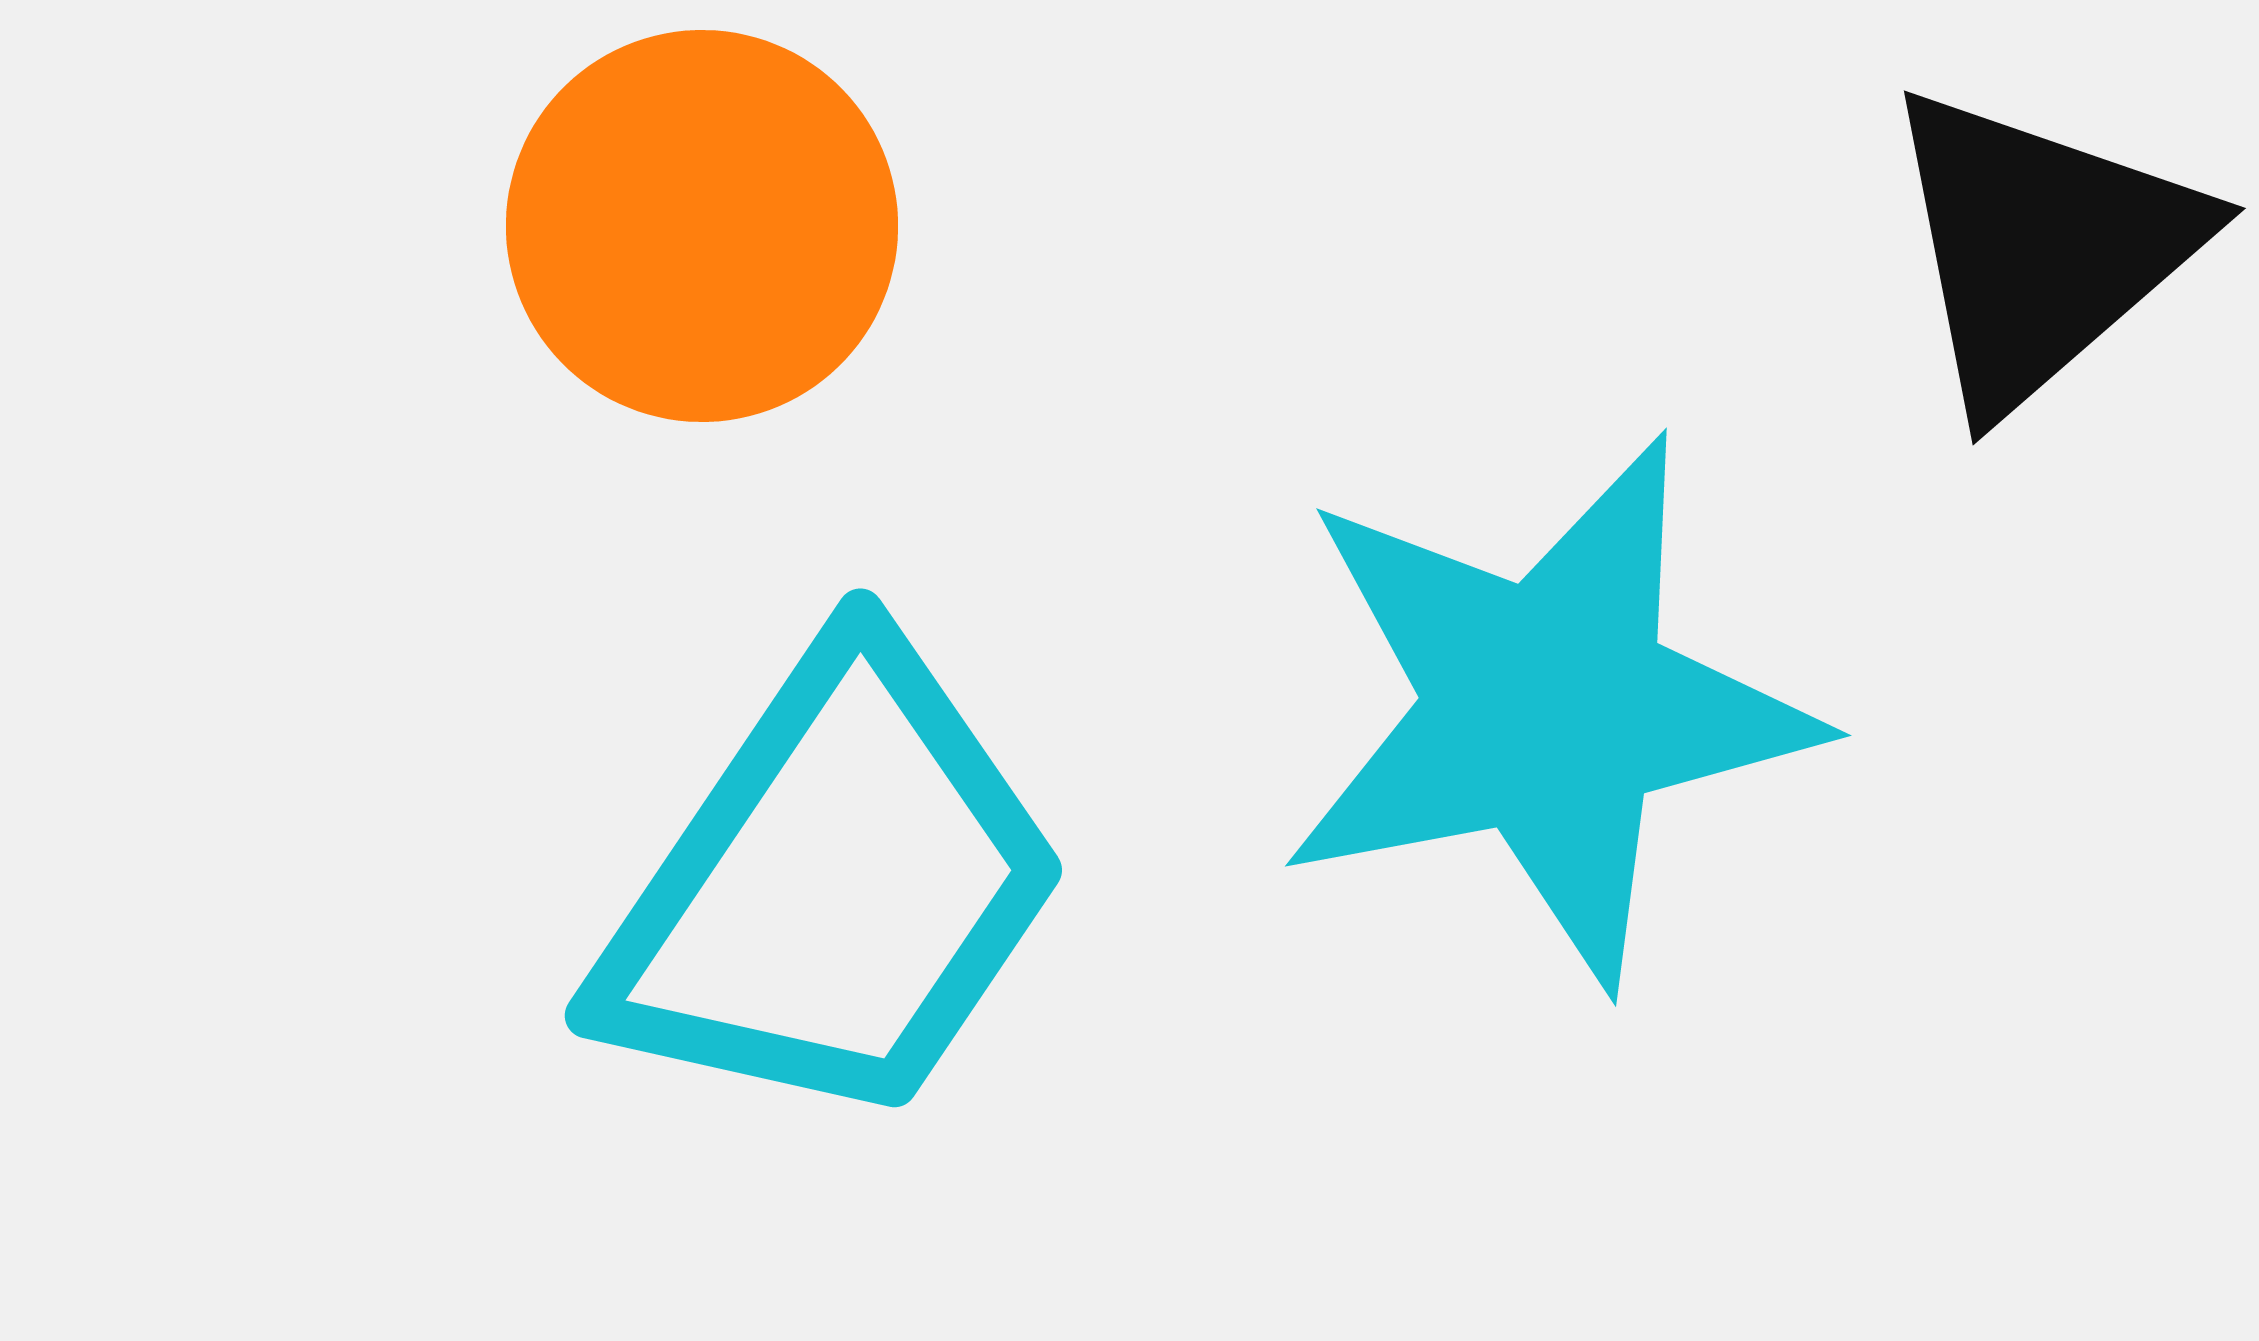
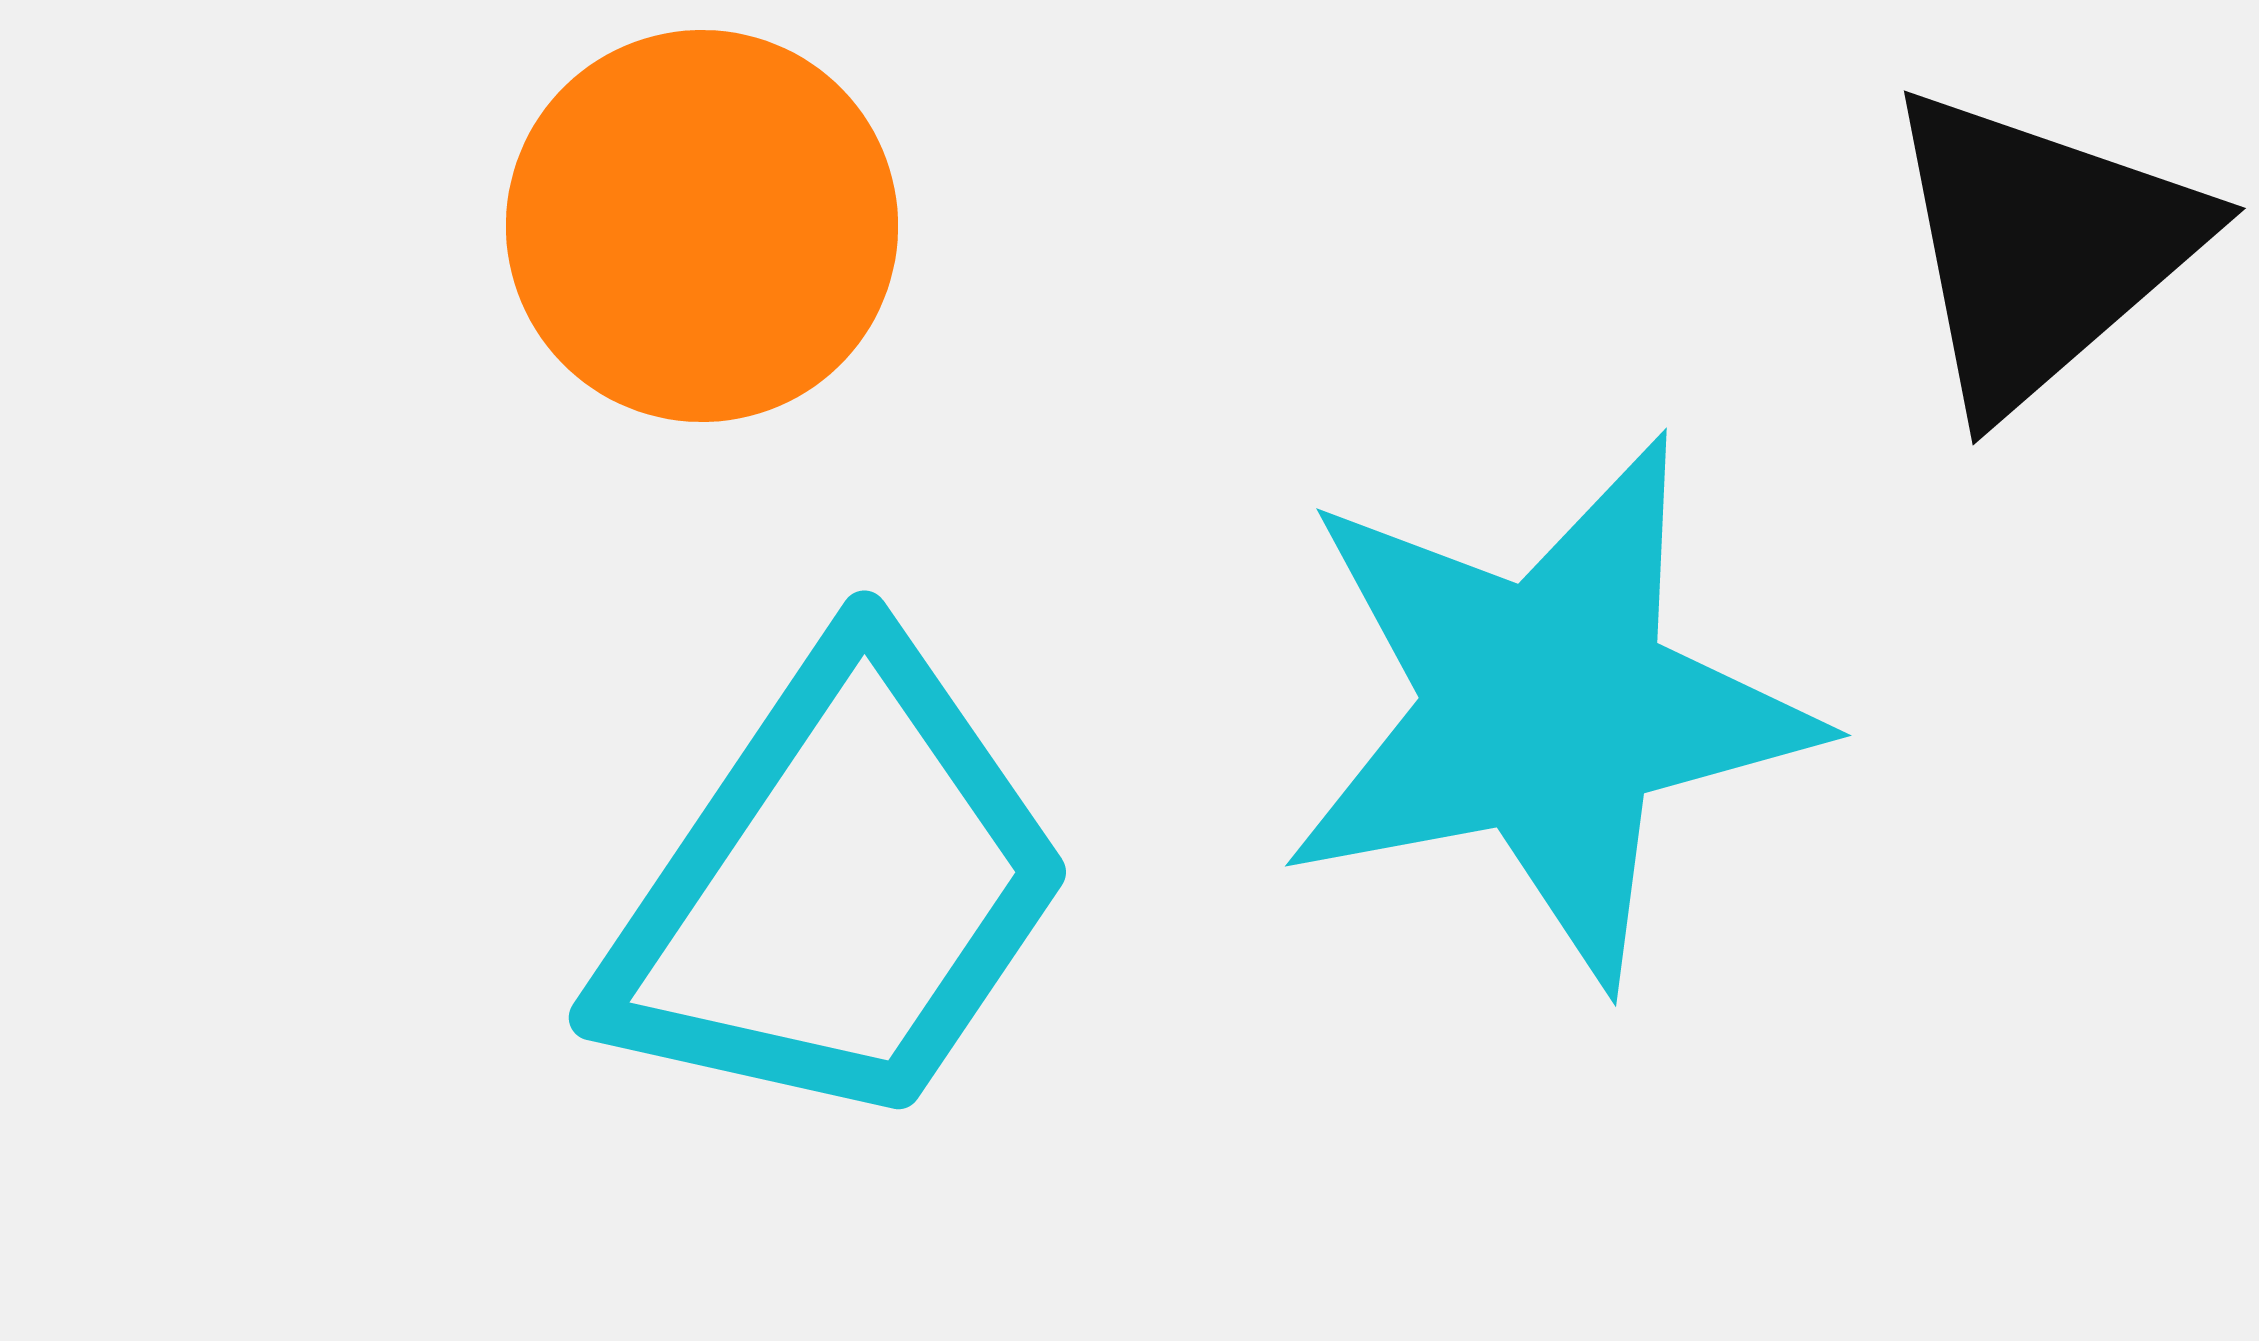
cyan trapezoid: moved 4 px right, 2 px down
